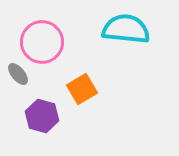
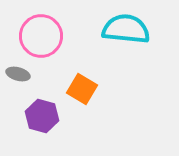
pink circle: moved 1 px left, 6 px up
gray ellipse: rotated 35 degrees counterclockwise
orange square: rotated 28 degrees counterclockwise
